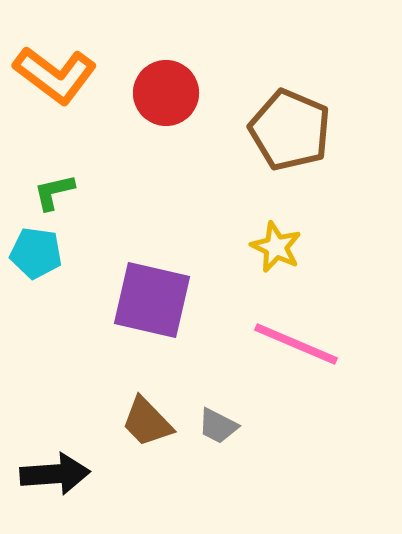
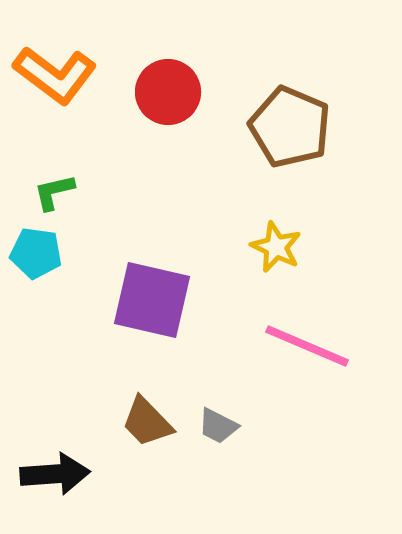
red circle: moved 2 px right, 1 px up
brown pentagon: moved 3 px up
pink line: moved 11 px right, 2 px down
